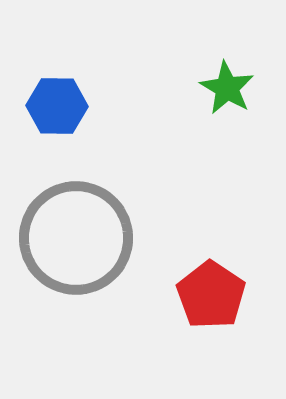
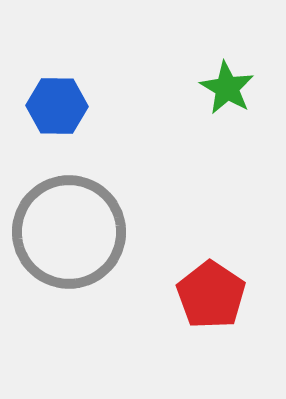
gray circle: moved 7 px left, 6 px up
